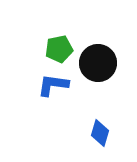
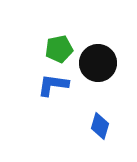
blue diamond: moved 7 px up
